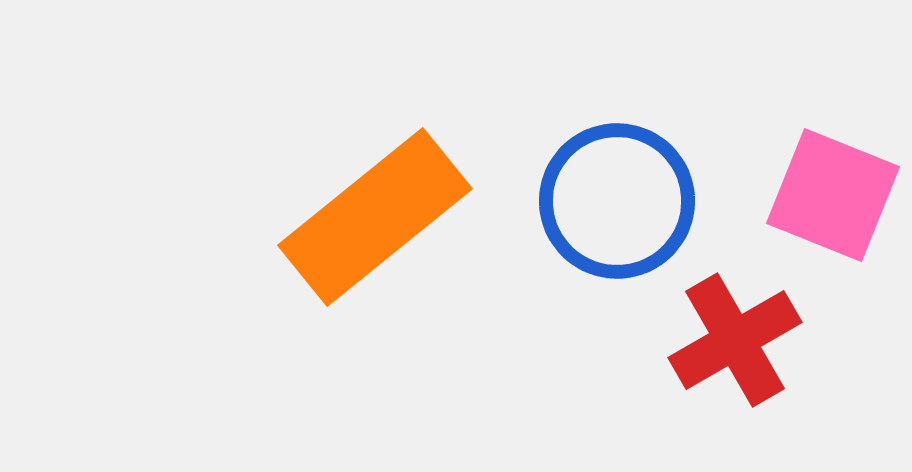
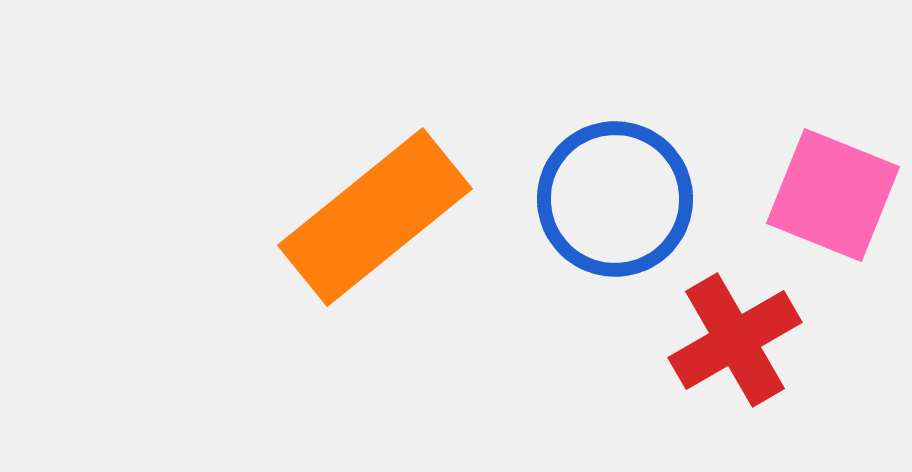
blue circle: moved 2 px left, 2 px up
